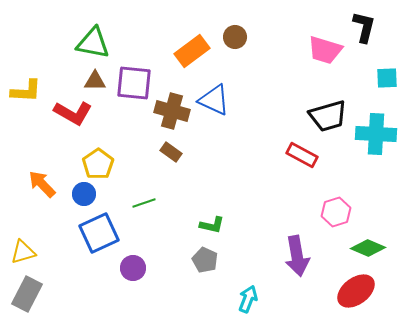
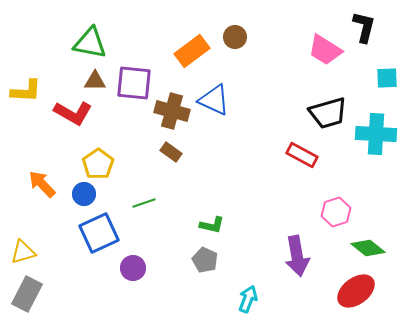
green triangle: moved 3 px left
pink trapezoid: rotated 15 degrees clockwise
black trapezoid: moved 3 px up
green diamond: rotated 16 degrees clockwise
